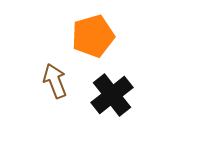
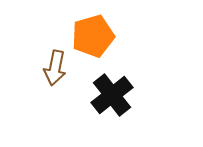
brown arrow: moved 13 px up; rotated 148 degrees counterclockwise
